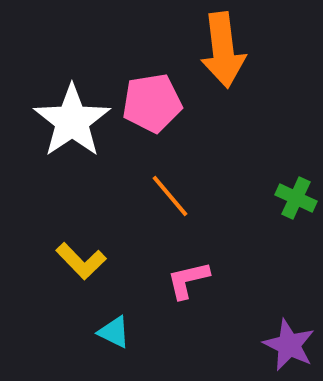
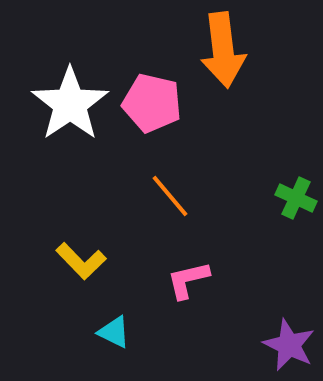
pink pentagon: rotated 22 degrees clockwise
white star: moved 2 px left, 17 px up
